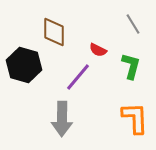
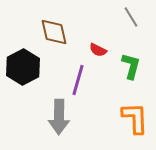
gray line: moved 2 px left, 7 px up
brown diamond: rotated 12 degrees counterclockwise
black hexagon: moved 1 px left, 2 px down; rotated 16 degrees clockwise
purple line: moved 3 px down; rotated 24 degrees counterclockwise
gray arrow: moved 3 px left, 2 px up
